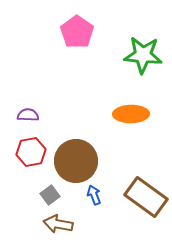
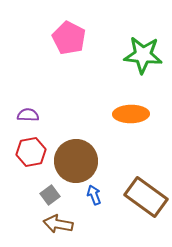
pink pentagon: moved 8 px left, 6 px down; rotated 8 degrees counterclockwise
